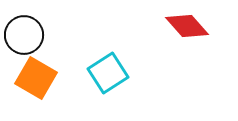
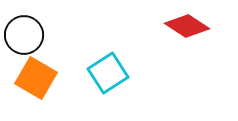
red diamond: rotated 15 degrees counterclockwise
